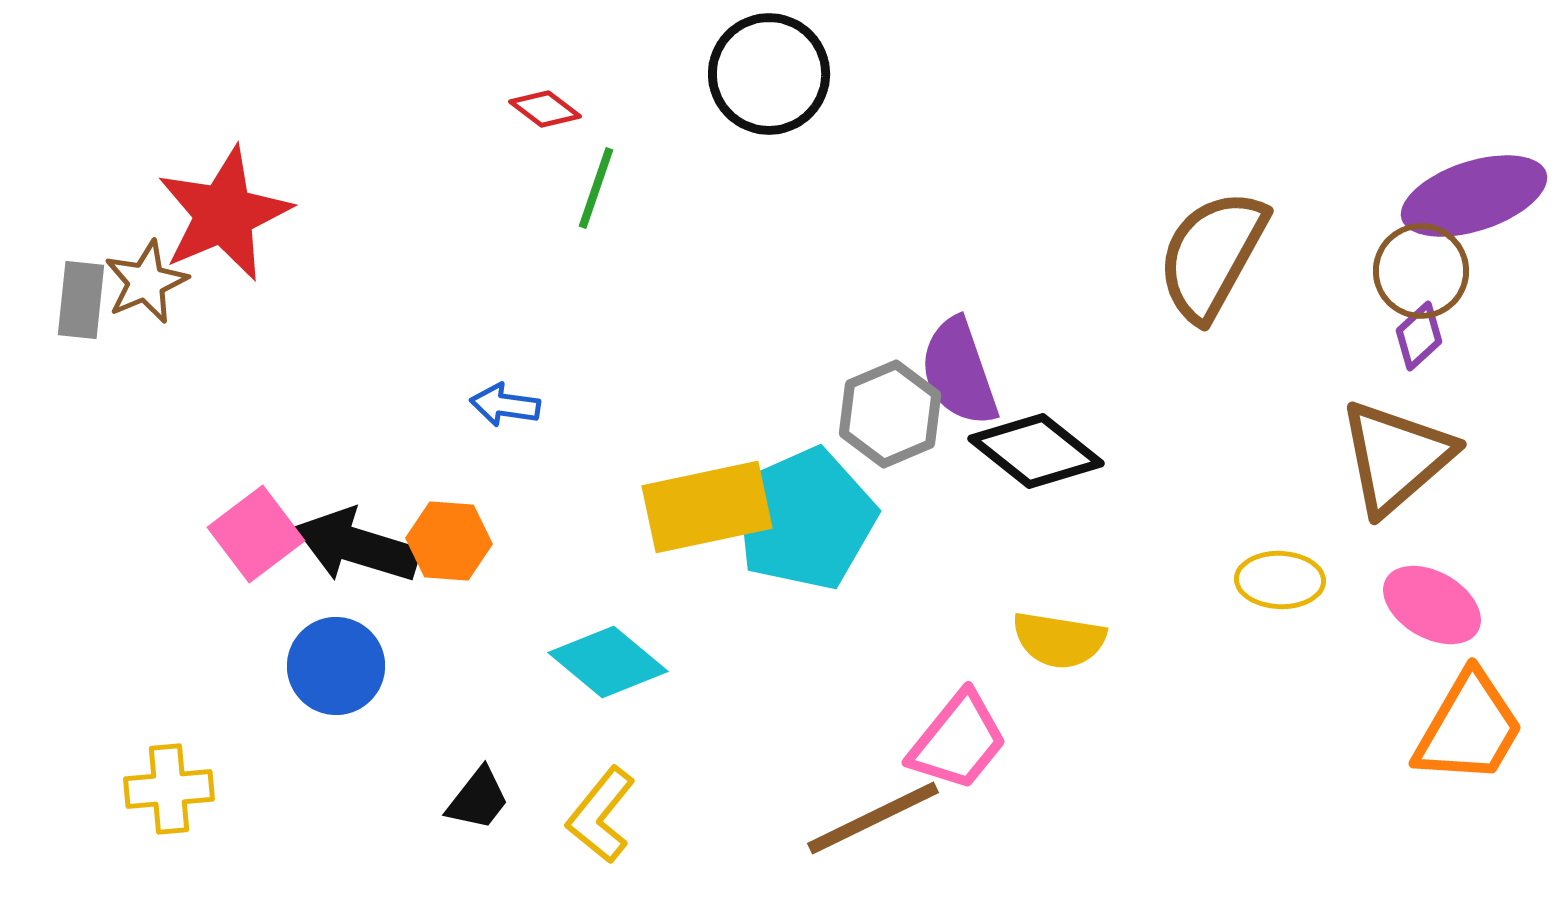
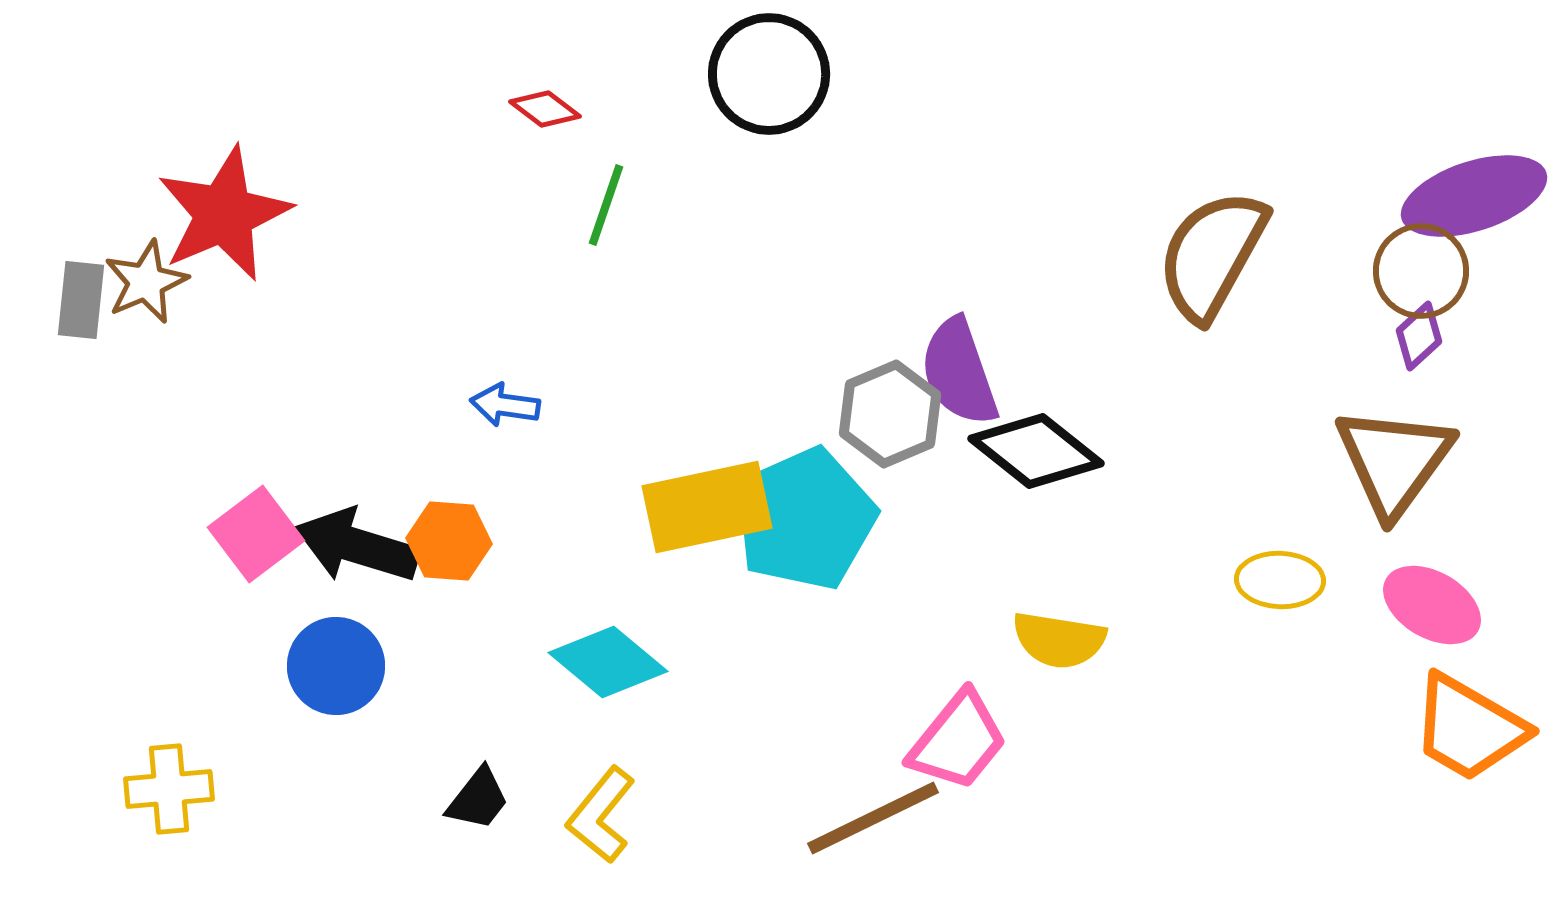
green line: moved 10 px right, 17 px down
brown triangle: moved 2 px left, 4 px down; rotated 13 degrees counterclockwise
orange trapezoid: rotated 90 degrees clockwise
